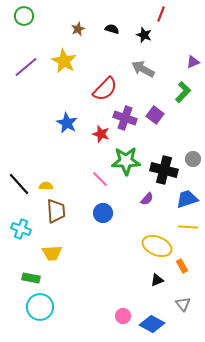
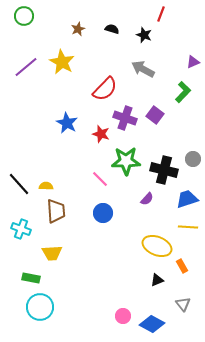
yellow star: moved 2 px left, 1 px down
